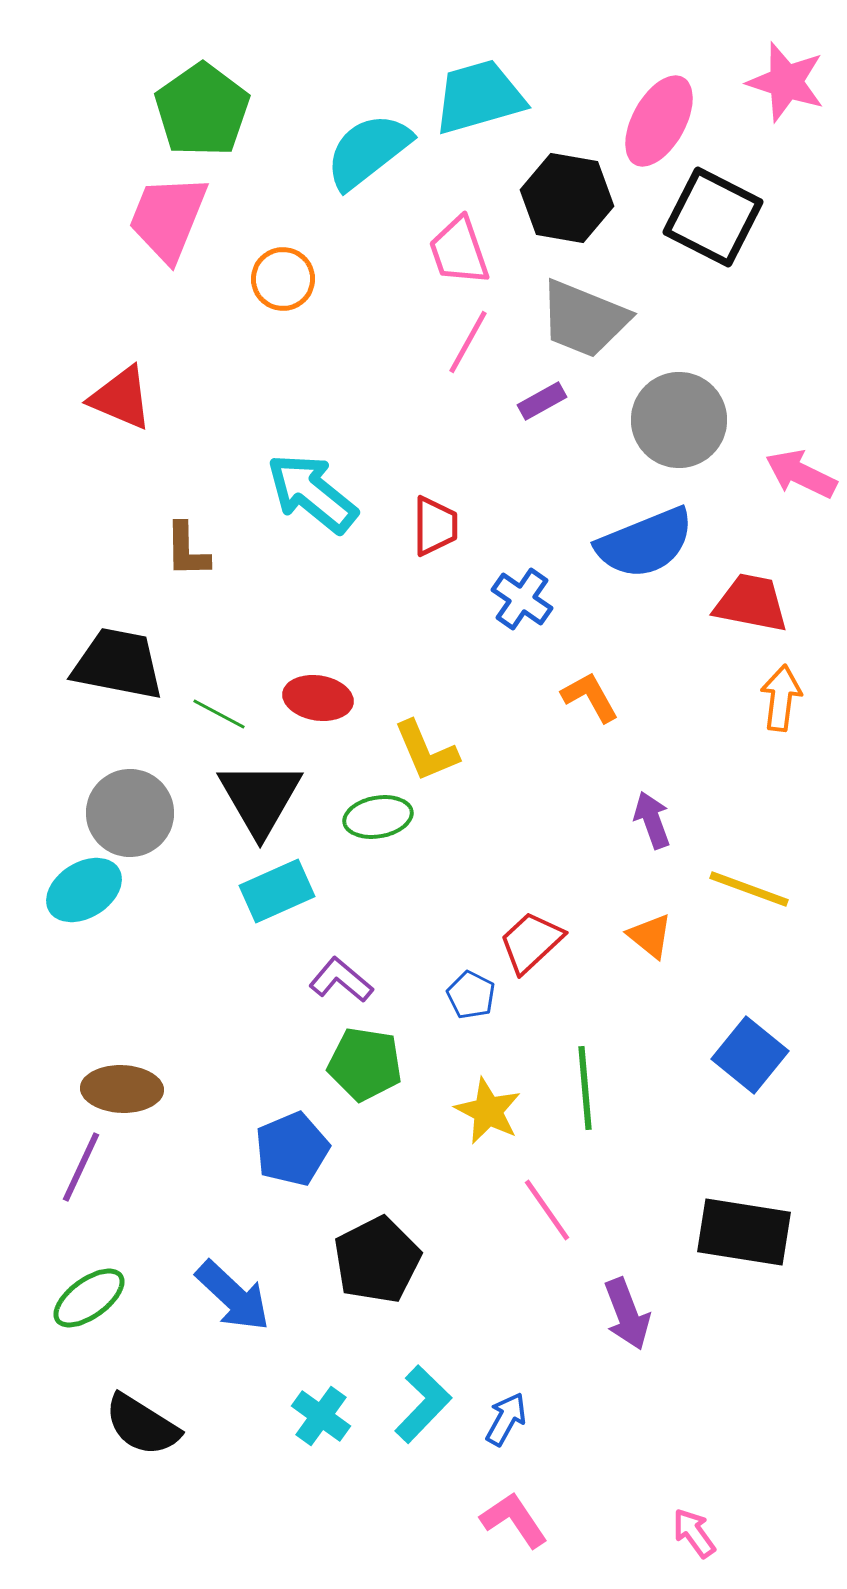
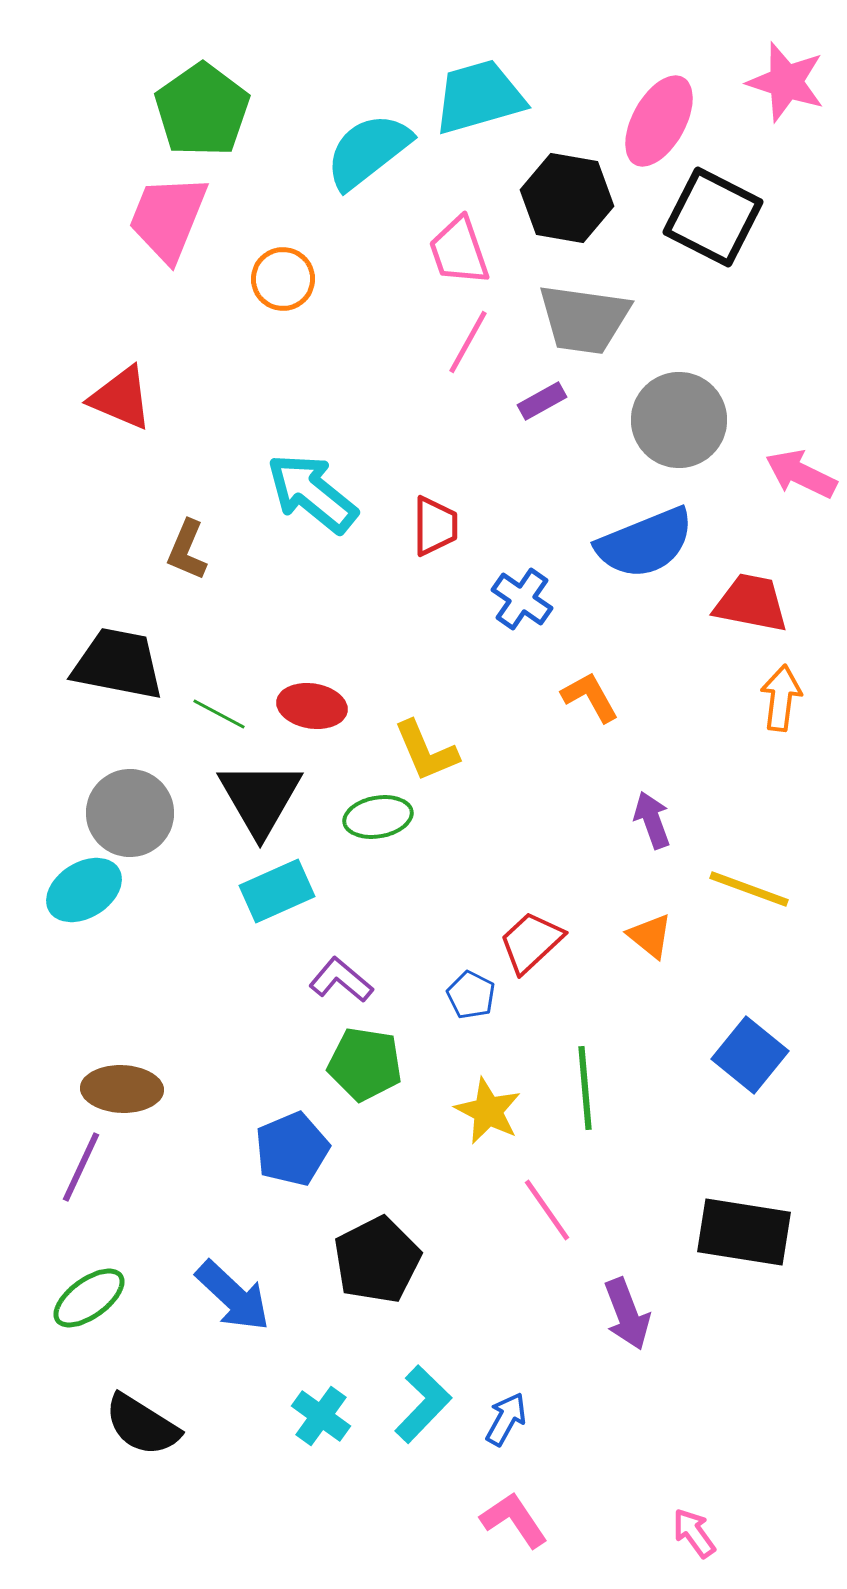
gray trapezoid at (584, 319): rotated 14 degrees counterclockwise
brown L-shape at (187, 550): rotated 24 degrees clockwise
red ellipse at (318, 698): moved 6 px left, 8 px down
